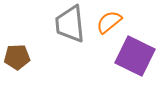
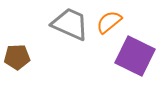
gray trapezoid: rotated 120 degrees clockwise
